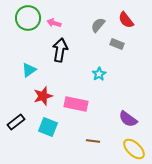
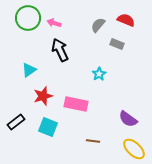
red semicircle: rotated 150 degrees clockwise
black arrow: rotated 35 degrees counterclockwise
